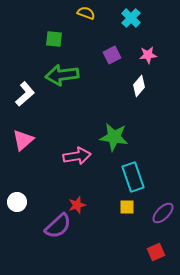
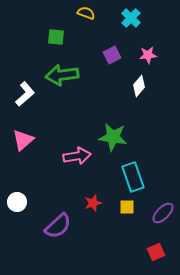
green square: moved 2 px right, 2 px up
green star: moved 1 px left
red star: moved 16 px right, 2 px up
